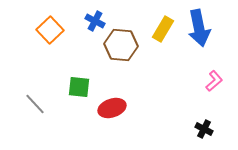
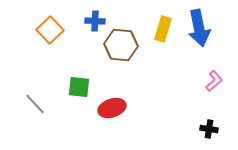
blue cross: rotated 24 degrees counterclockwise
yellow rectangle: rotated 15 degrees counterclockwise
black cross: moved 5 px right; rotated 18 degrees counterclockwise
